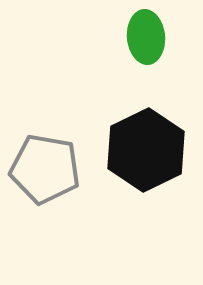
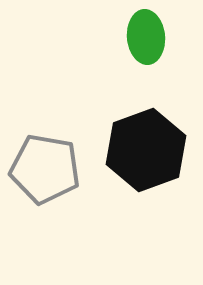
black hexagon: rotated 6 degrees clockwise
